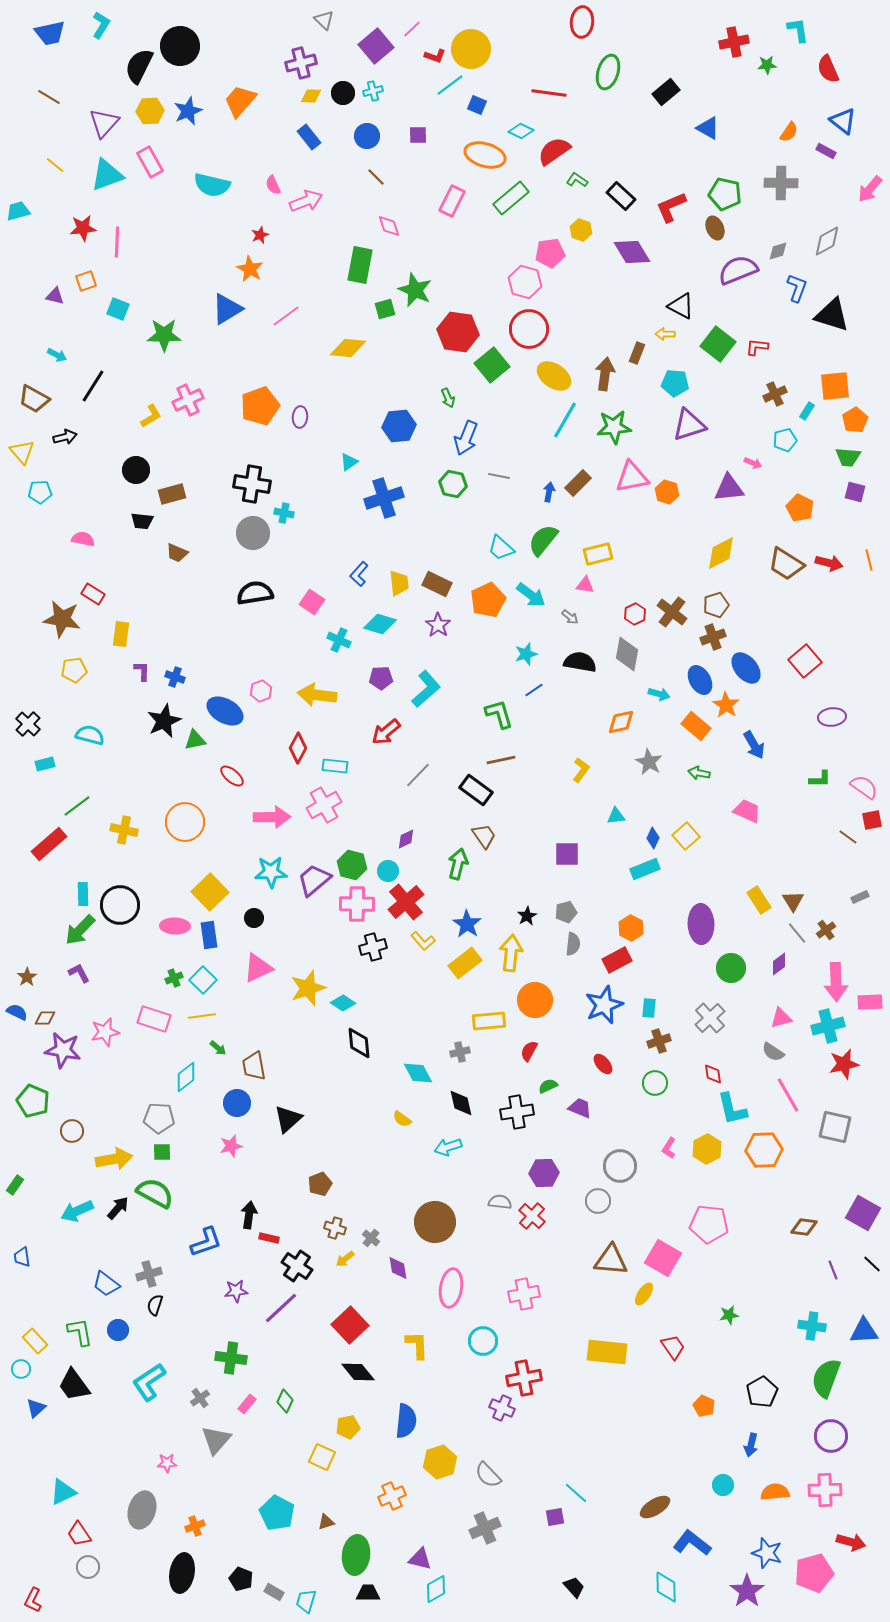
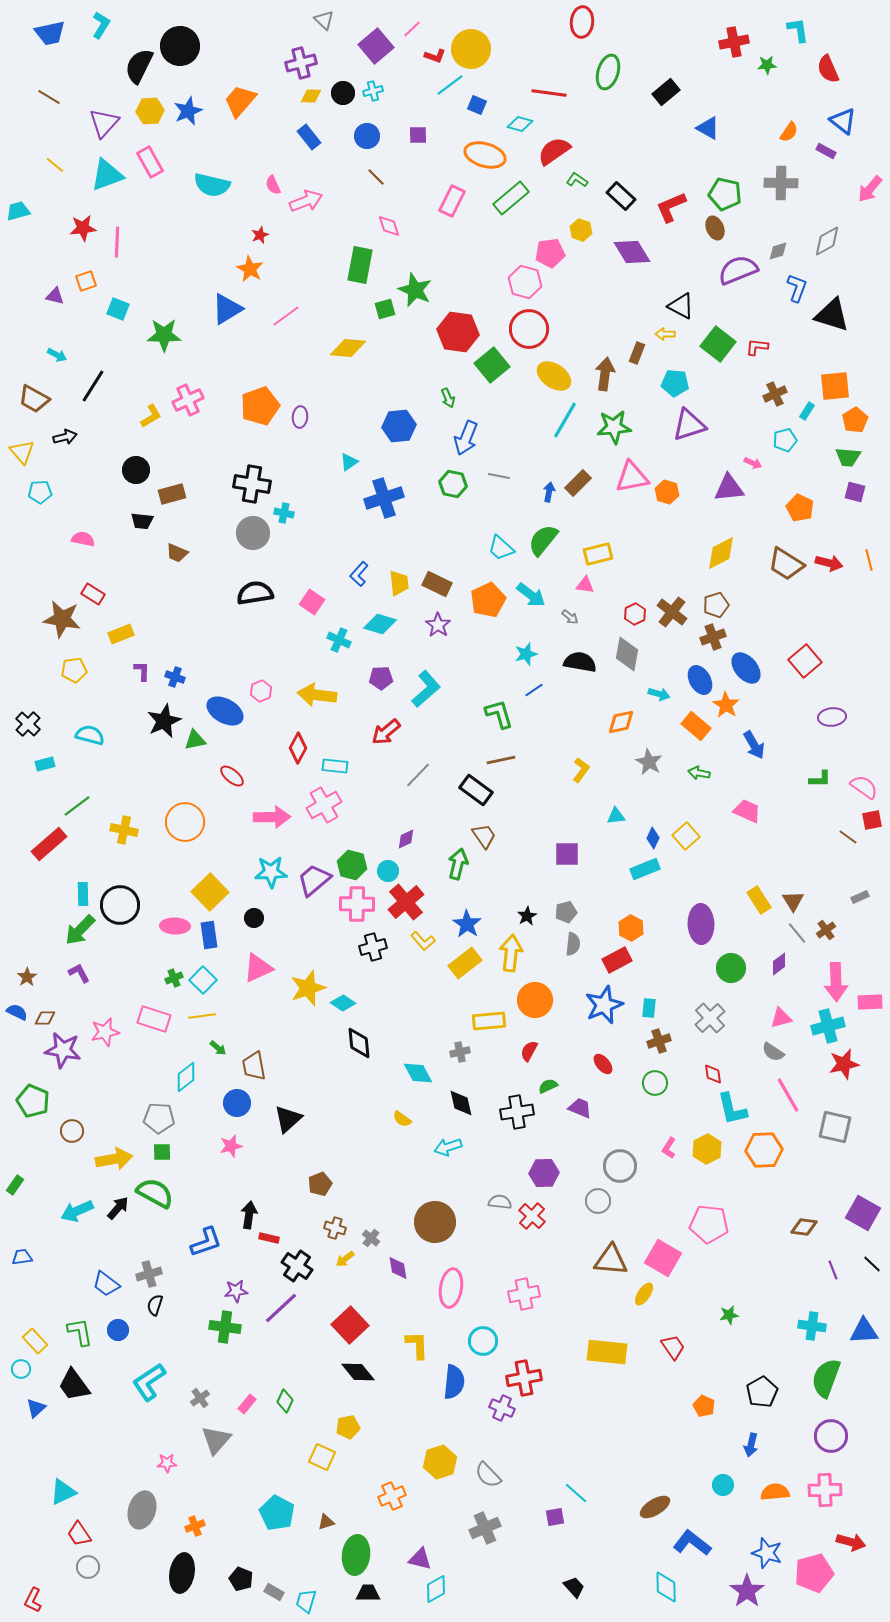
cyan diamond at (521, 131): moved 1 px left, 7 px up; rotated 10 degrees counterclockwise
yellow rectangle at (121, 634): rotated 60 degrees clockwise
blue trapezoid at (22, 1257): rotated 90 degrees clockwise
green cross at (231, 1358): moved 6 px left, 31 px up
blue semicircle at (406, 1421): moved 48 px right, 39 px up
